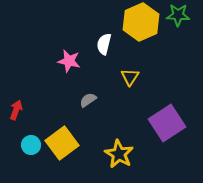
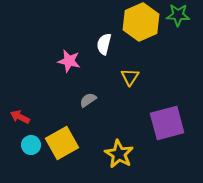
red arrow: moved 4 px right, 7 px down; rotated 84 degrees counterclockwise
purple square: rotated 18 degrees clockwise
yellow square: rotated 8 degrees clockwise
